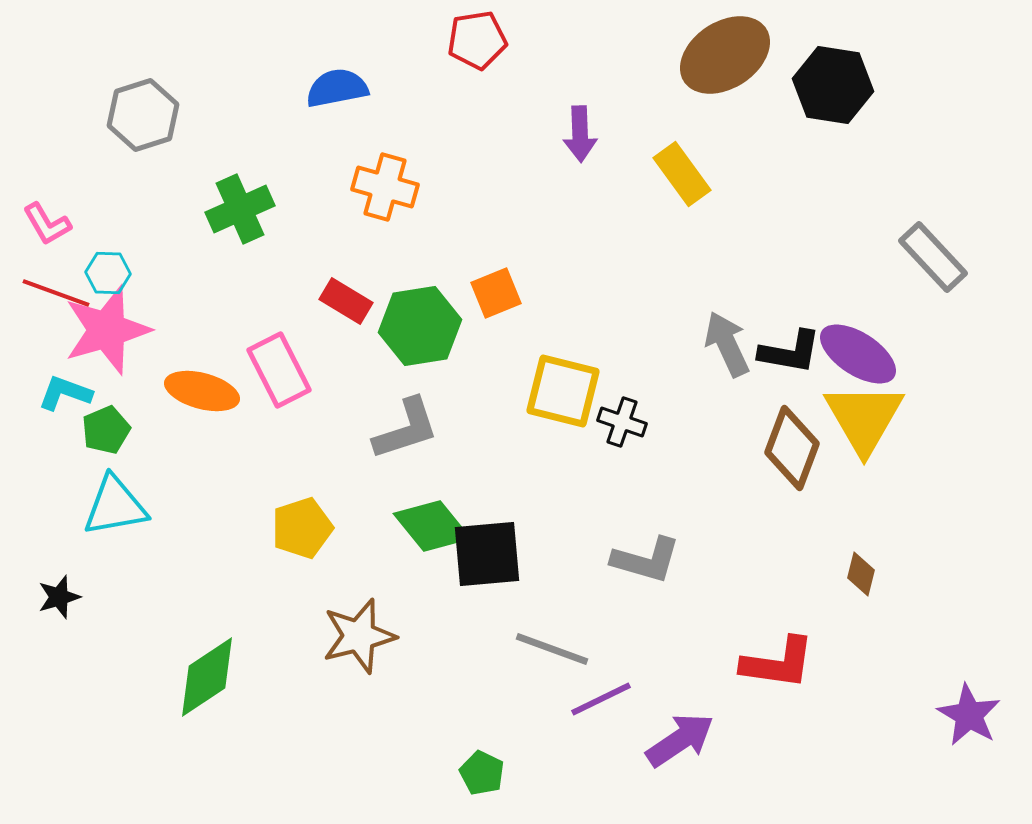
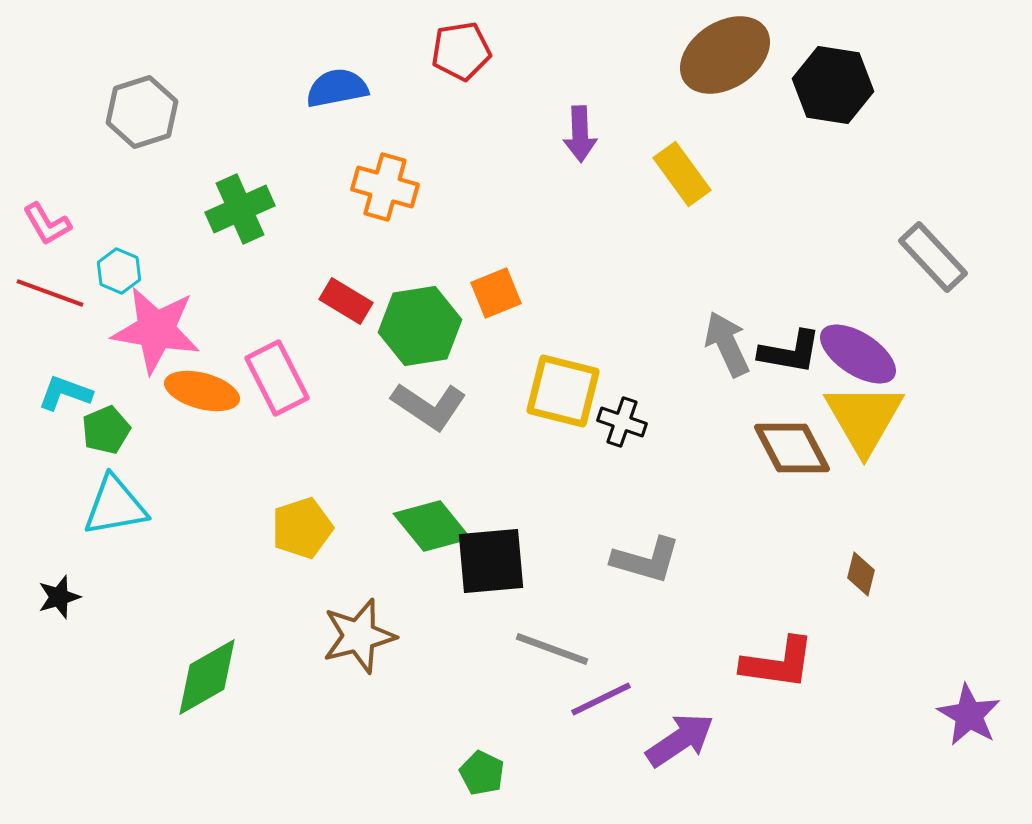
red pentagon at (477, 40): moved 16 px left, 11 px down
gray hexagon at (143, 115): moved 1 px left, 3 px up
cyan hexagon at (108, 273): moved 11 px right, 2 px up; rotated 21 degrees clockwise
red line at (56, 293): moved 6 px left
pink star at (107, 330): moved 49 px right; rotated 26 degrees clockwise
pink rectangle at (279, 370): moved 2 px left, 8 px down
gray L-shape at (406, 429): moved 23 px right, 23 px up; rotated 52 degrees clockwise
brown diamond at (792, 448): rotated 48 degrees counterclockwise
black square at (487, 554): moved 4 px right, 7 px down
green diamond at (207, 677): rotated 4 degrees clockwise
